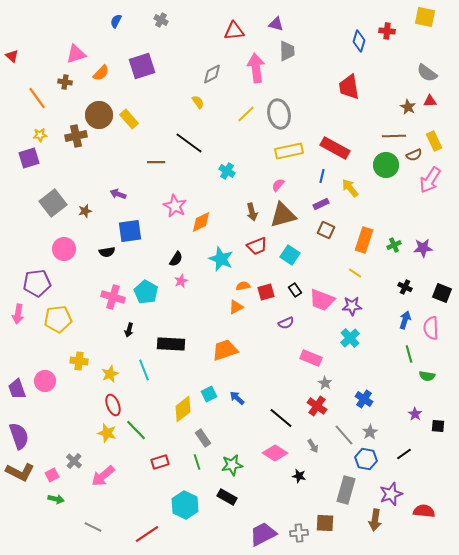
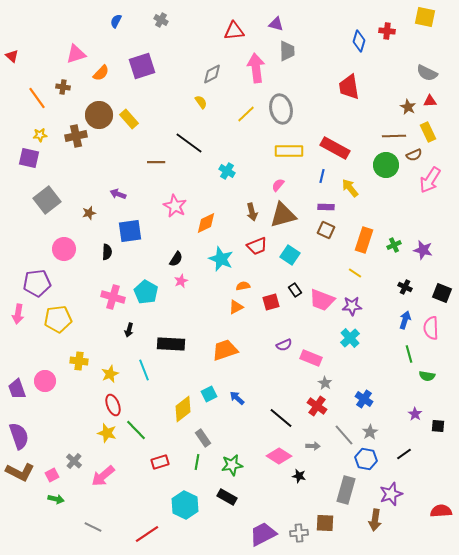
gray semicircle at (427, 73): rotated 10 degrees counterclockwise
brown cross at (65, 82): moved 2 px left, 5 px down
yellow semicircle at (198, 102): moved 3 px right
gray ellipse at (279, 114): moved 2 px right, 5 px up
yellow rectangle at (434, 141): moved 6 px left, 9 px up
yellow rectangle at (289, 151): rotated 12 degrees clockwise
purple square at (29, 158): rotated 30 degrees clockwise
gray square at (53, 203): moved 6 px left, 3 px up
purple rectangle at (321, 204): moved 5 px right, 3 px down; rotated 28 degrees clockwise
brown star at (85, 211): moved 4 px right, 2 px down
orange diamond at (201, 222): moved 5 px right, 1 px down
purple star at (423, 248): moved 2 px down; rotated 18 degrees clockwise
black semicircle at (107, 252): rotated 77 degrees counterclockwise
red square at (266, 292): moved 5 px right, 10 px down
purple semicircle at (286, 323): moved 2 px left, 22 px down
gray arrow at (313, 446): rotated 56 degrees counterclockwise
pink diamond at (275, 453): moved 4 px right, 3 px down
green line at (197, 462): rotated 28 degrees clockwise
red semicircle at (424, 511): moved 17 px right; rotated 10 degrees counterclockwise
